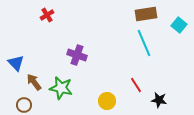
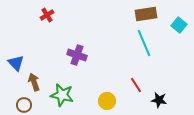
brown arrow: rotated 18 degrees clockwise
green star: moved 1 px right, 7 px down
